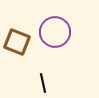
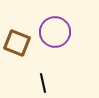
brown square: moved 1 px down
